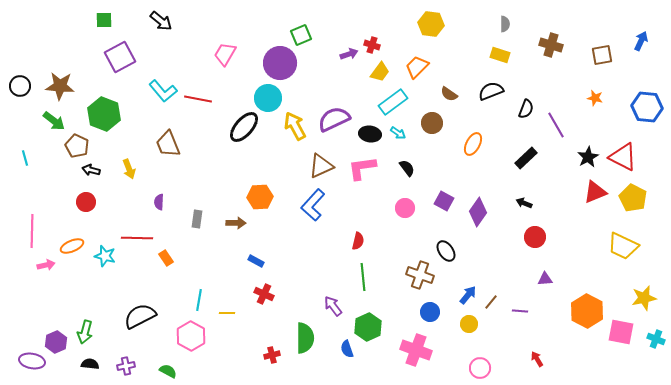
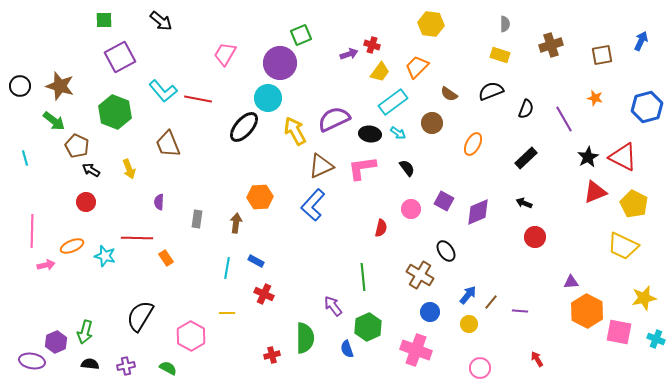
brown cross at (551, 45): rotated 35 degrees counterclockwise
brown star at (60, 86): rotated 12 degrees clockwise
blue hexagon at (647, 107): rotated 20 degrees counterclockwise
green hexagon at (104, 114): moved 11 px right, 2 px up
purple line at (556, 125): moved 8 px right, 6 px up
yellow arrow at (295, 126): moved 5 px down
black arrow at (91, 170): rotated 18 degrees clockwise
yellow pentagon at (633, 198): moved 1 px right, 6 px down
pink circle at (405, 208): moved 6 px right, 1 px down
purple diamond at (478, 212): rotated 32 degrees clockwise
brown arrow at (236, 223): rotated 84 degrees counterclockwise
red semicircle at (358, 241): moved 23 px right, 13 px up
brown cross at (420, 275): rotated 12 degrees clockwise
purple triangle at (545, 279): moved 26 px right, 3 px down
cyan line at (199, 300): moved 28 px right, 32 px up
black semicircle at (140, 316): rotated 32 degrees counterclockwise
pink square at (621, 332): moved 2 px left
green semicircle at (168, 371): moved 3 px up
